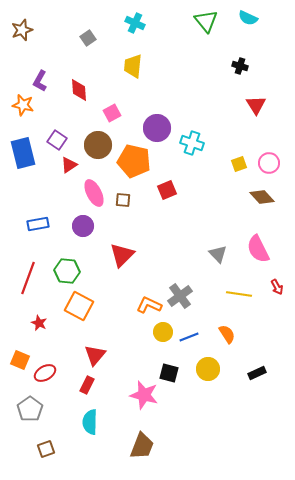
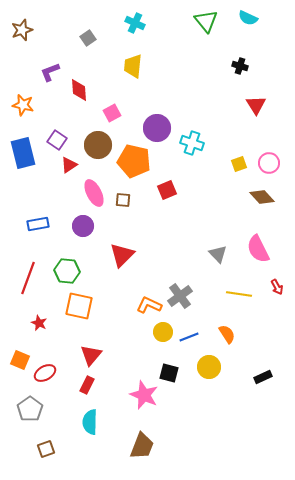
purple L-shape at (40, 81): moved 10 px right, 9 px up; rotated 40 degrees clockwise
orange square at (79, 306): rotated 16 degrees counterclockwise
red triangle at (95, 355): moved 4 px left
yellow circle at (208, 369): moved 1 px right, 2 px up
black rectangle at (257, 373): moved 6 px right, 4 px down
pink star at (144, 395): rotated 8 degrees clockwise
